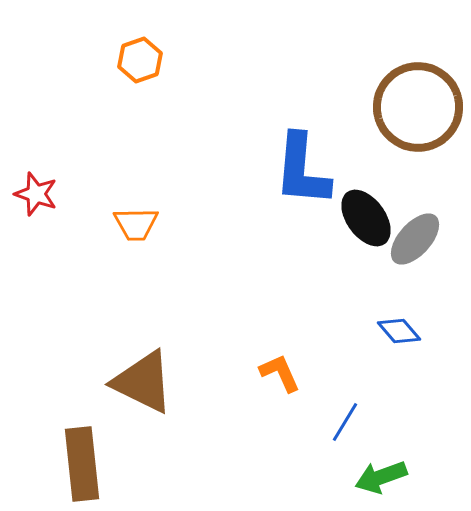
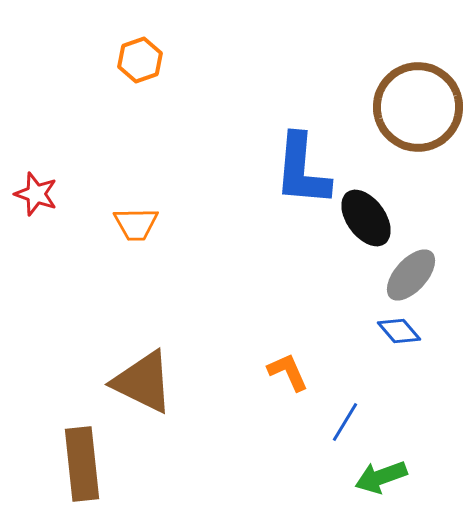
gray ellipse: moved 4 px left, 36 px down
orange L-shape: moved 8 px right, 1 px up
